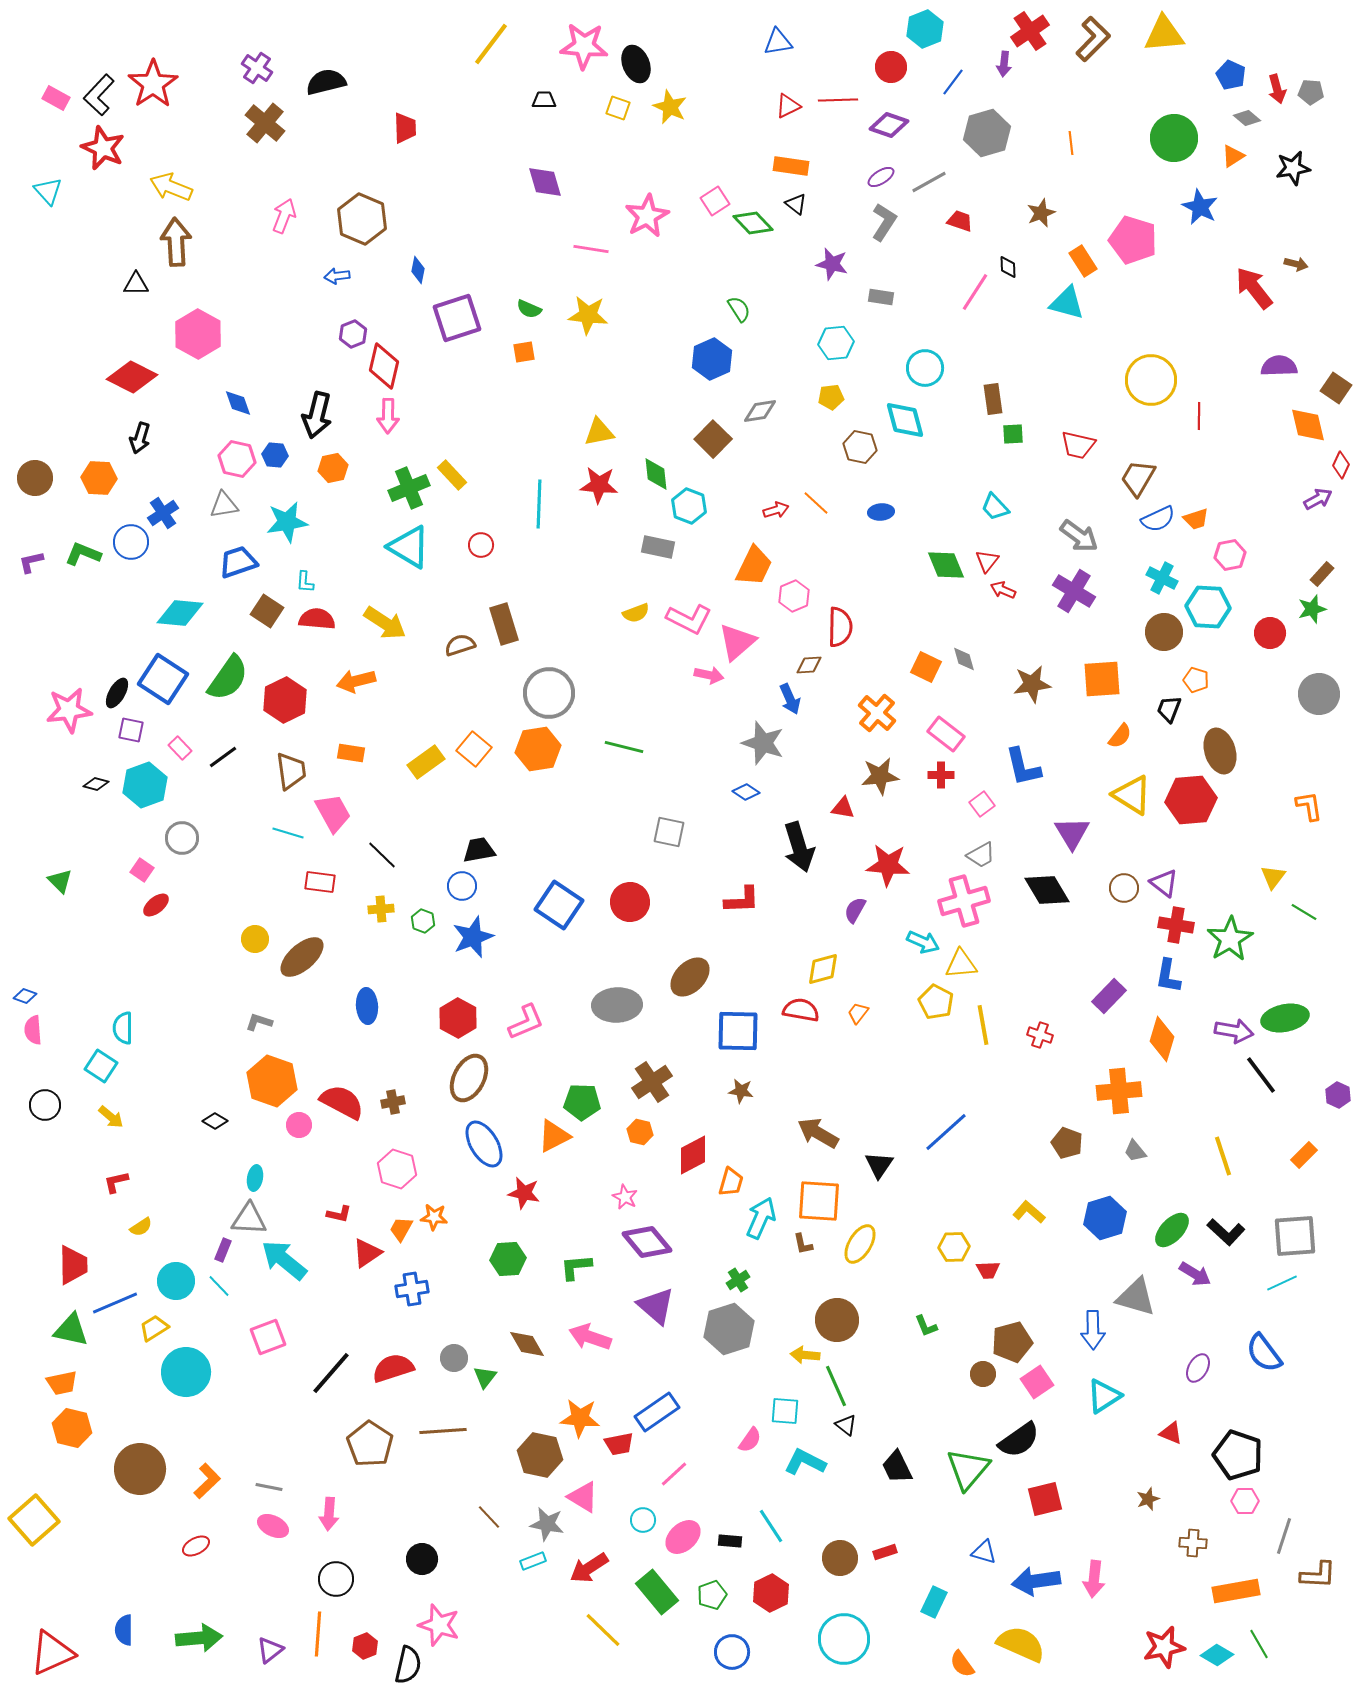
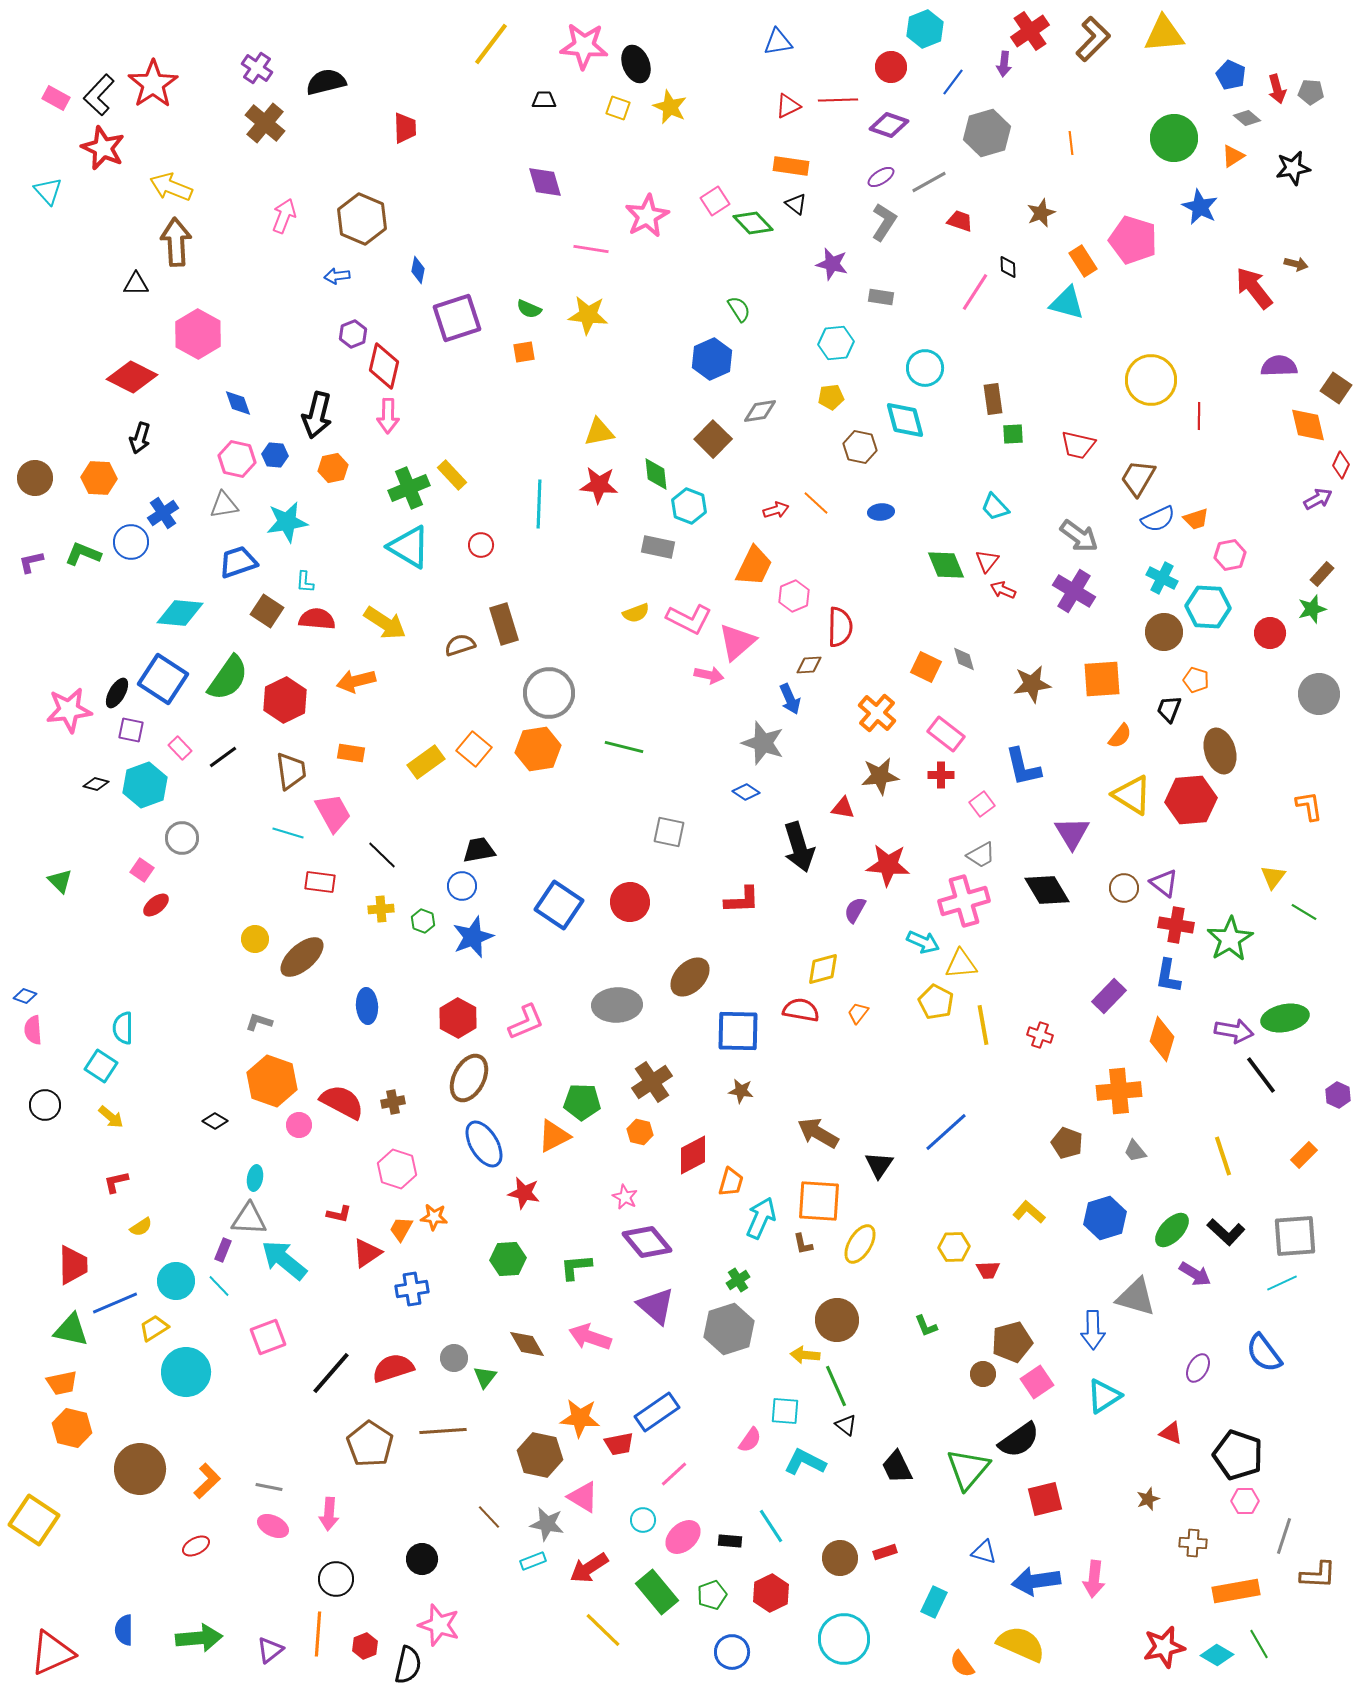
yellow square at (34, 1520): rotated 15 degrees counterclockwise
